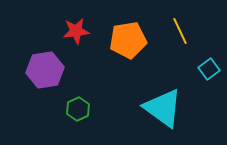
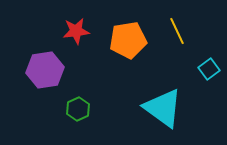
yellow line: moved 3 px left
